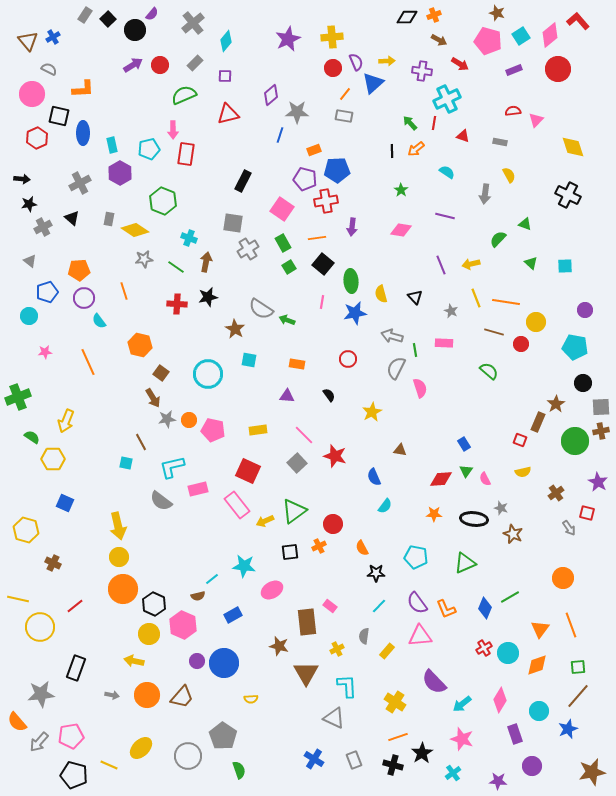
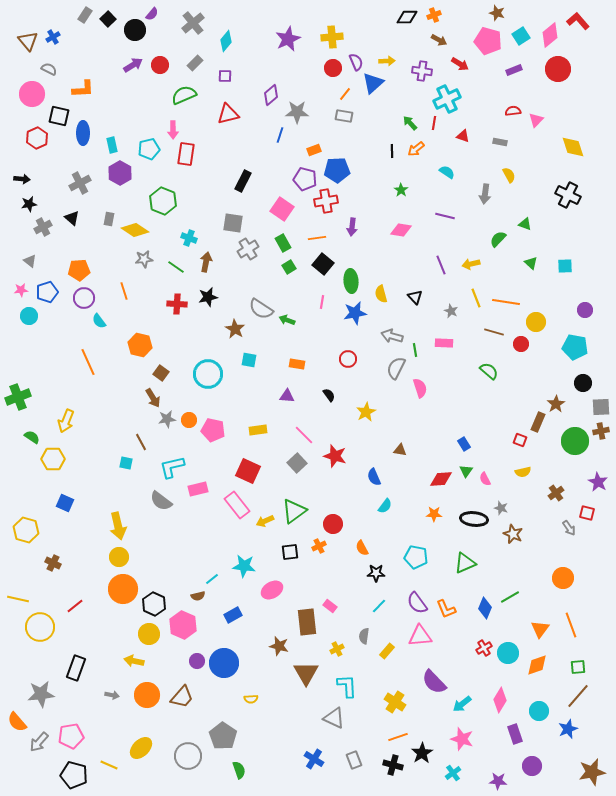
pink star at (45, 352): moved 24 px left, 62 px up
yellow star at (372, 412): moved 6 px left
